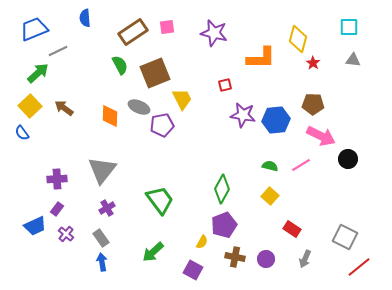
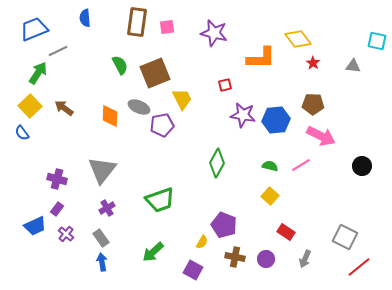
cyan square at (349, 27): moved 28 px right, 14 px down; rotated 12 degrees clockwise
brown rectangle at (133, 32): moved 4 px right, 10 px up; rotated 48 degrees counterclockwise
yellow diamond at (298, 39): rotated 52 degrees counterclockwise
gray triangle at (353, 60): moved 6 px down
green arrow at (38, 73): rotated 15 degrees counterclockwise
black circle at (348, 159): moved 14 px right, 7 px down
purple cross at (57, 179): rotated 18 degrees clockwise
green diamond at (222, 189): moved 5 px left, 26 px up
green trapezoid at (160, 200): rotated 108 degrees clockwise
purple pentagon at (224, 225): rotated 30 degrees counterclockwise
red rectangle at (292, 229): moved 6 px left, 3 px down
